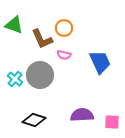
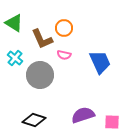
green triangle: moved 2 px up; rotated 12 degrees clockwise
cyan cross: moved 21 px up
purple semicircle: moved 1 px right; rotated 15 degrees counterclockwise
